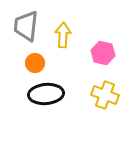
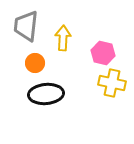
yellow arrow: moved 3 px down
yellow cross: moved 7 px right, 12 px up; rotated 8 degrees counterclockwise
